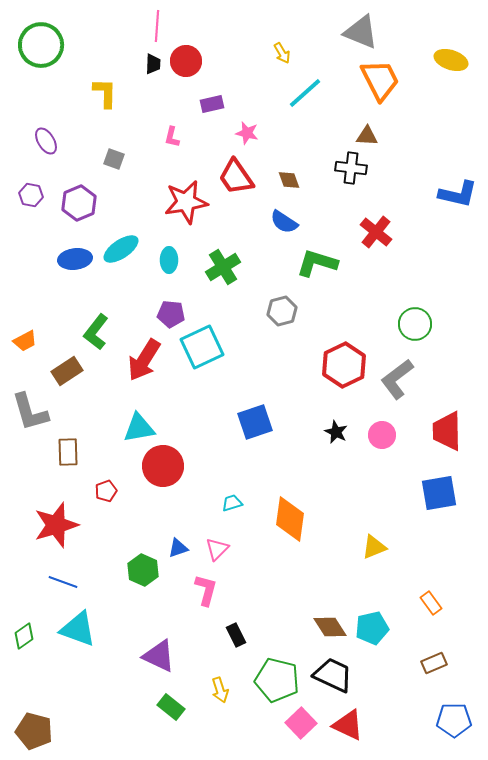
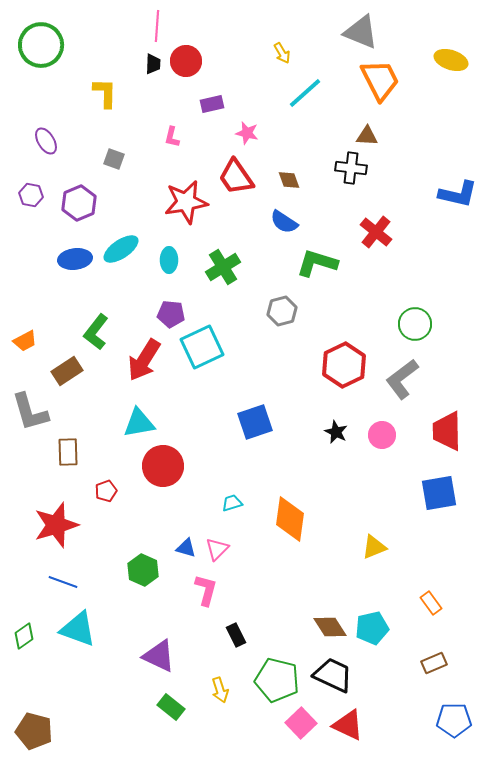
gray L-shape at (397, 379): moved 5 px right
cyan triangle at (139, 428): moved 5 px up
blue triangle at (178, 548): moved 8 px right; rotated 35 degrees clockwise
